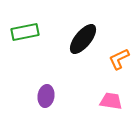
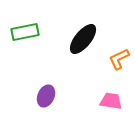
purple ellipse: rotated 15 degrees clockwise
